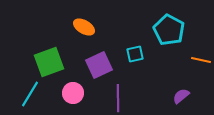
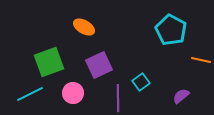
cyan pentagon: moved 2 px right
cyan square: moved 6 px right, 28 px down; rotated 24 degrees counterclockwise
cyan line: rotated 32 degrees clockwise
